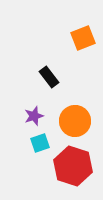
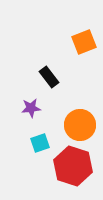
orange square: moved 1 px right, 4 px down
purple star: moved 3 px left, 8 px up; rotated 12 degrees clockwise
orange circle: moved 5 px right, 4 px down
